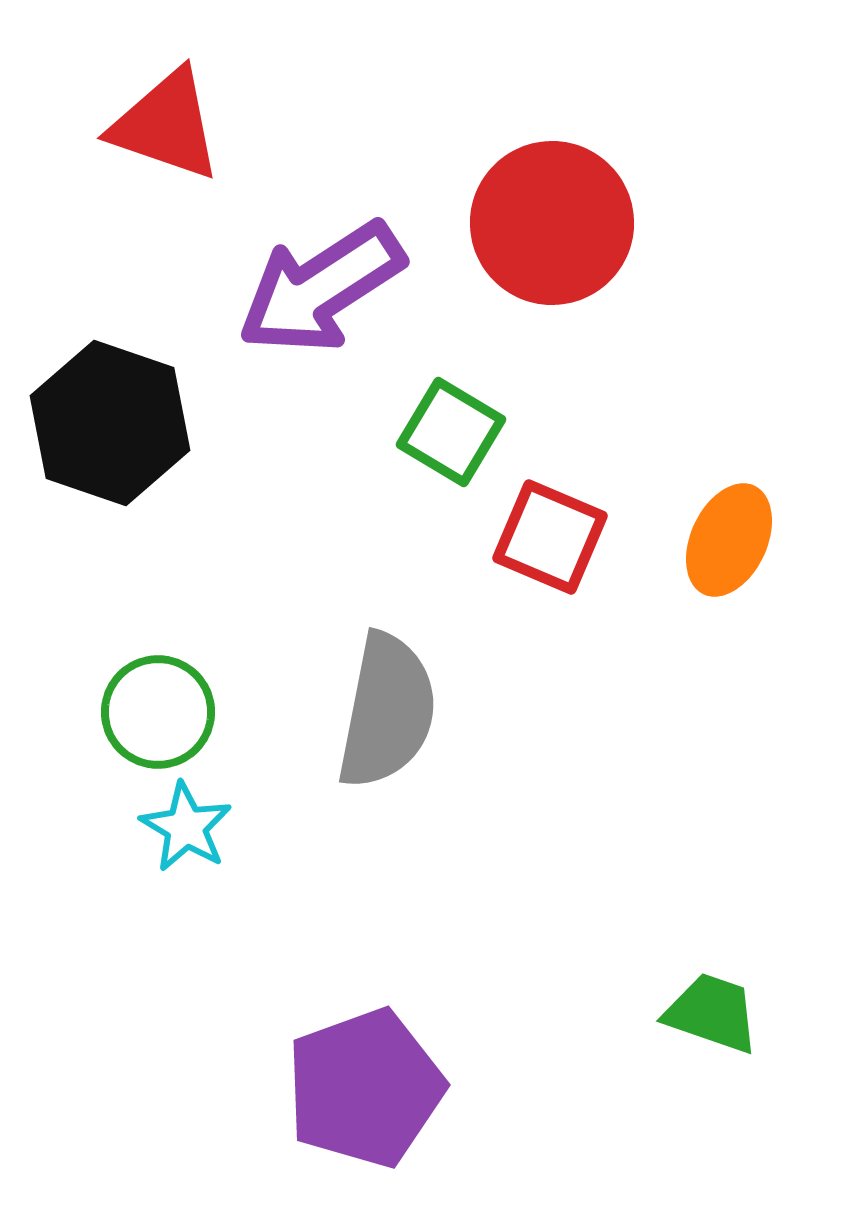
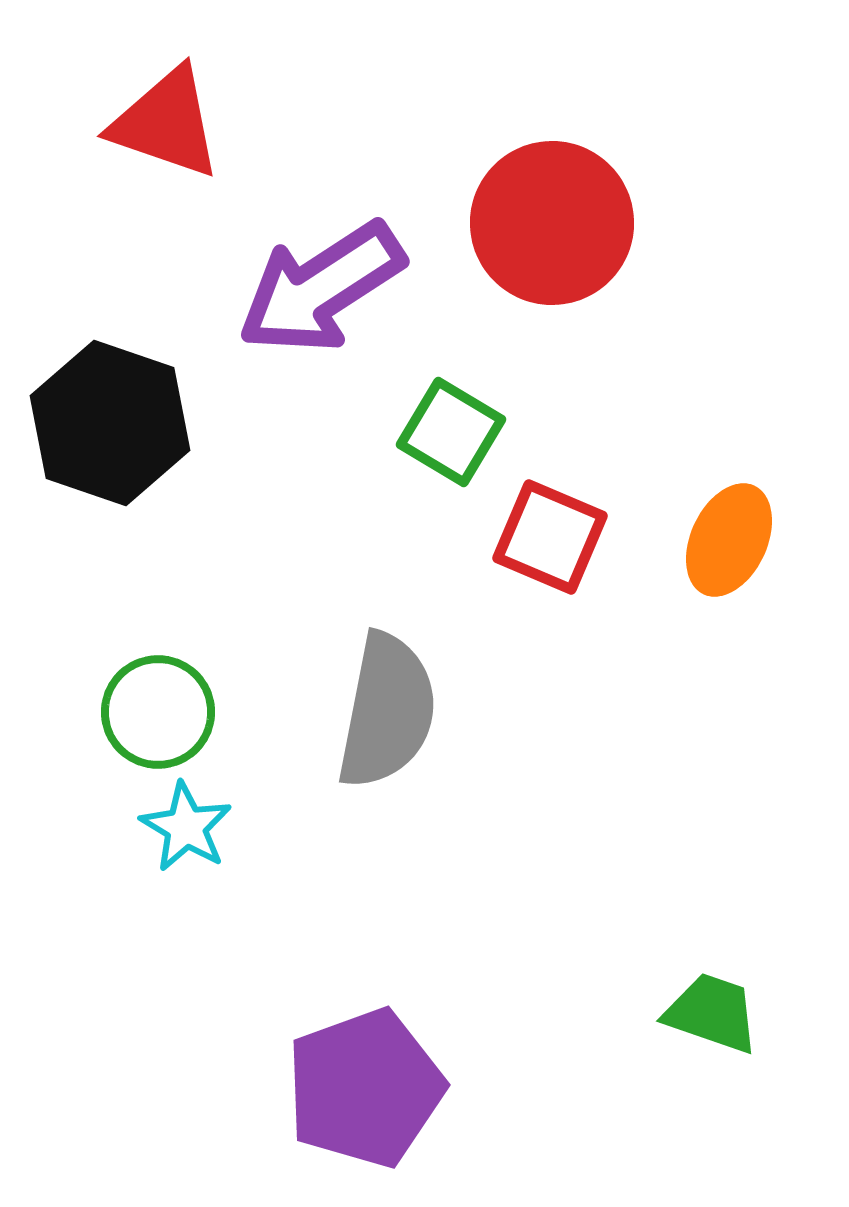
red triangle: moved 2 px up
